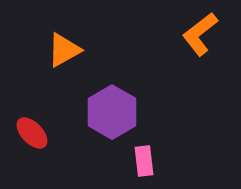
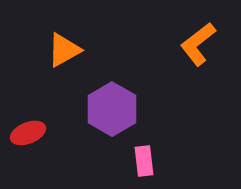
orange L-shape: moved 2 px left, 10 px down
purple hexagon: moved 3 px up
red ellipse: moved 4 px left; rotated 68 degrees counterclockwise
